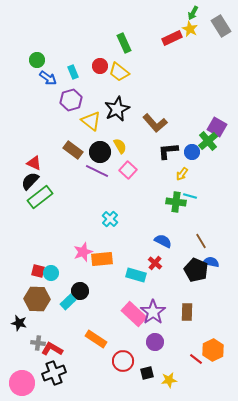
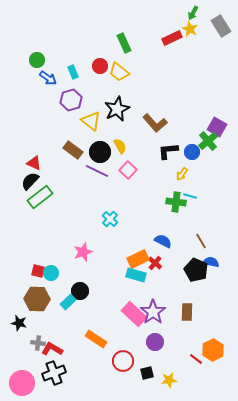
orange rectangle at (102, 259): moved 36 px right; rotated 20 degrees counterclockwise
